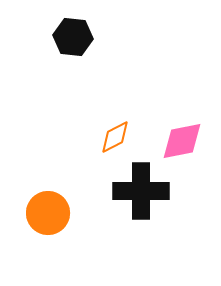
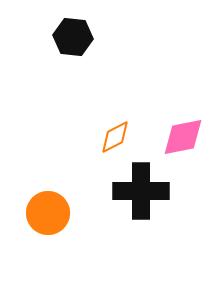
pink diamond: moved 1 px right, 4 px up
